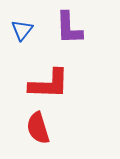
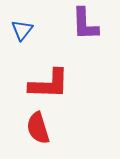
purple L-shape: moved 16 px right, 4 px up
